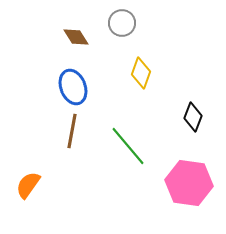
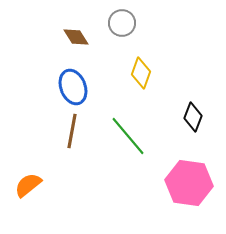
green line: moved 10 px up
orange semicircle: rotated 16 degrees clockwise
